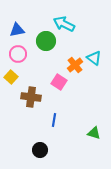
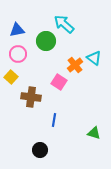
cyan arrow: rotated 15 degrees clockwise
